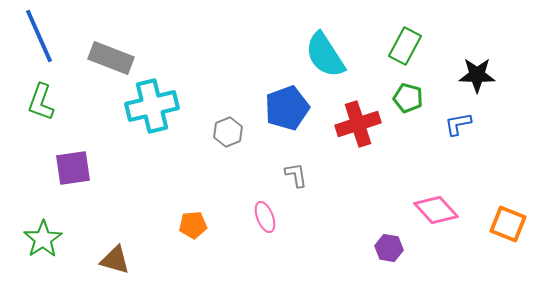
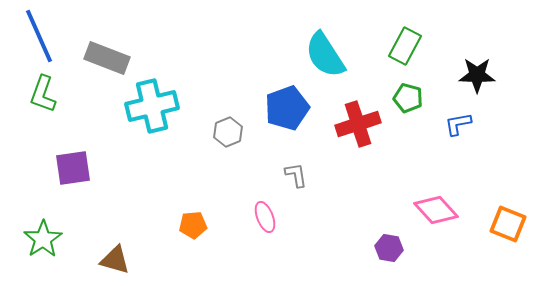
gray rectangle: moved 4 px left
green L-shape: moved 2 px right, 8 px up
